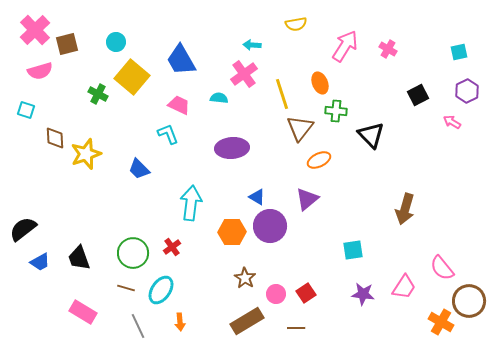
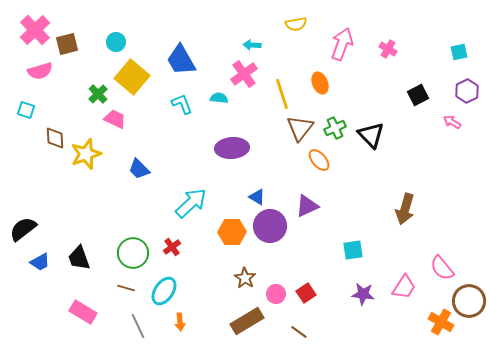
pink arrow at (345, 46): moved 3 px left, 2 px up; rotated 12 degrees counterclockwise
green cross at (98, 94): rotated 18 degrees clockwise
pink trapezoid at (179, 105): moved 64 px left, 14 px down
green cross at (336, 111): moved 1 px left, 17 px down; rotated 30 degrees counterclockwise
cyan L-shape at (168, 134): moved 14 px right, 30 px up
orange ellipse at (319, 160): rotated 75 degrees clockwise
purple triangle at (307, 199): moved 7 px down; rotated 15 degrees clockwise
cyan arrow at (191, 203): rotated 40 degrees clockwise
cyan ellipse at (161, 290): moved 3 px right, 1 px down
brown line at (296, 328): moved 3 px right, 4 px down; rotated 36 degrees clockwise
